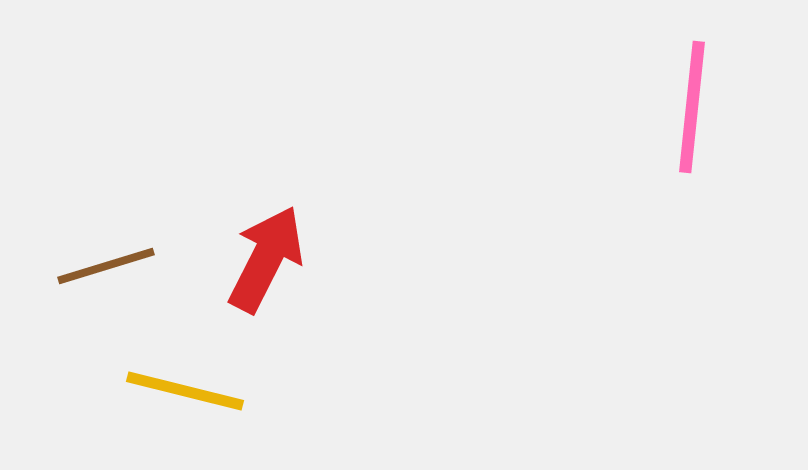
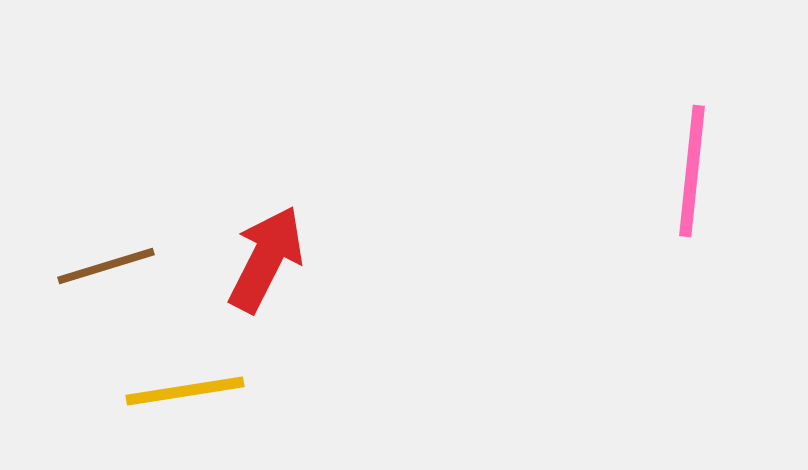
pink line: moved 64 px down
yellow line: rotated 23 degrees counterclockwise
